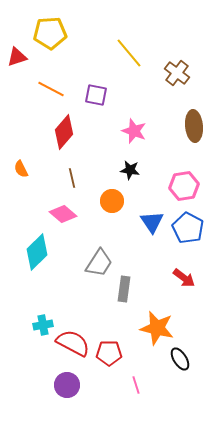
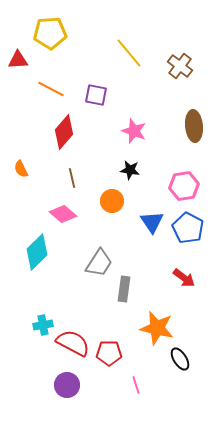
red triangle: moved 1 px right, 3 px down; rotated 15 degrees clockwise
brown cross: moved 3 px right, 7 px up
